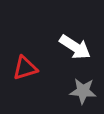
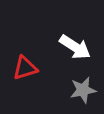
gray star: moved 1 px up; rotated 16 degrees counterclockwise
